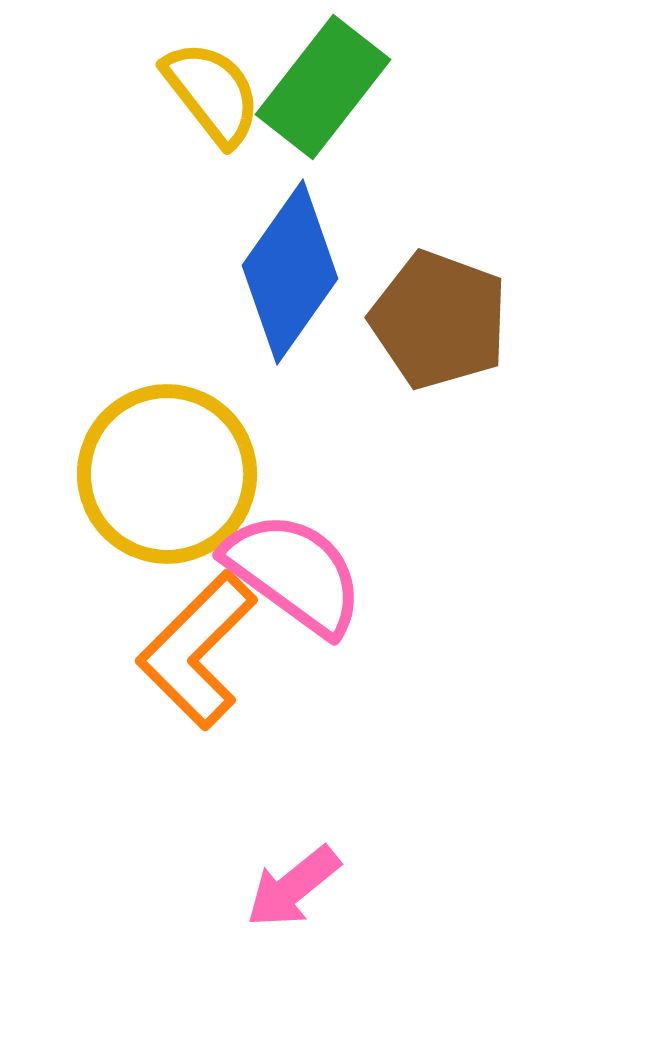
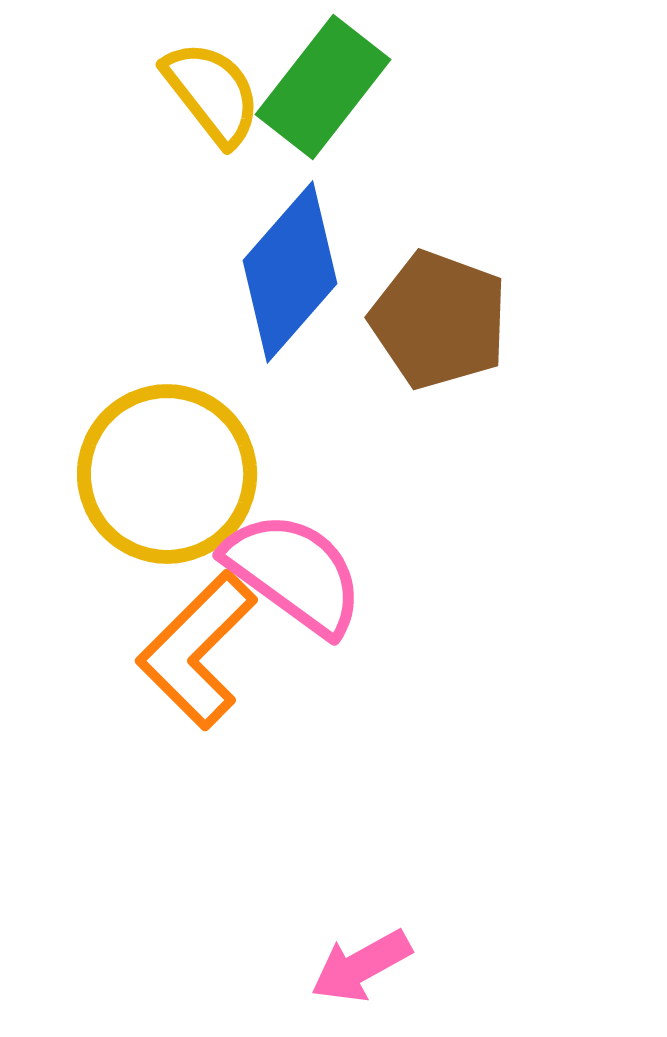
blue diamond: rotated 6 degrees clockwise
pink arrow: moved 68 px right, 79 px down; rotated 10 degrees clockwise
